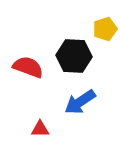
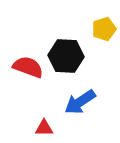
yellow pentagon: moved 1 px left
black hexagon: moved 8 px left
red triangle: moved 4 px right, 1 px up
